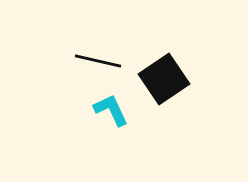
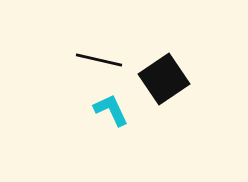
black line: moved 1 px right, 1 px up
